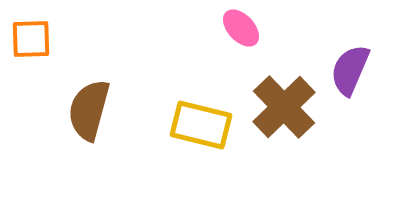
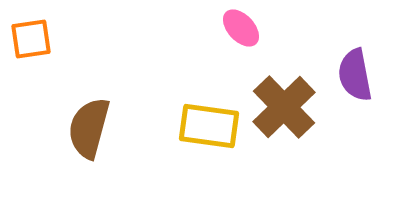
orange square: rotated 6 degrees counterclockwise
purple semicircle: moved 5 px right, 5 px down; rotated 34 degrees counterclockwise
brown semicircle: moved 18 px down
yellow rectangle: moved 8 px right, 1 px down; rotated 6 degrees counterclockwise
